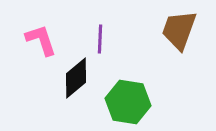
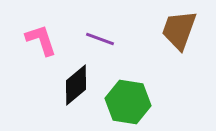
purple line: rotated 72 degrees counterclockwise
black diamond: moved 7 px down
